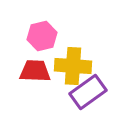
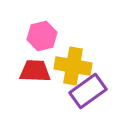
yellow cross: rotated 6 degrees clockwise
purple rectangle: moved 1 px up
